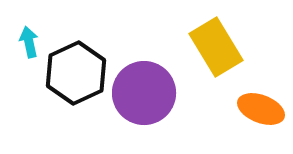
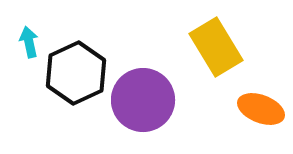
purple circle: moved 1 px left, 7 px down
